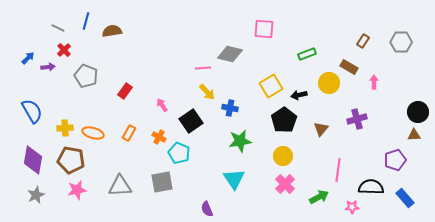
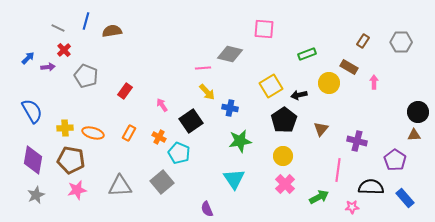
purple cross at (357, 119): moved 22 px down; rotated 30 degrees clockwise
purple pentagon at (395, 160): rotated 20 degrees counterclockwise
gray square at (162, 182): rotated 30 degrees counterclockwise
